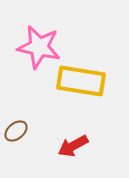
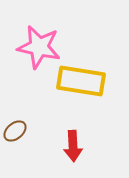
brown ellipse: moved 1 px left
red arrow: rotated 64 degrees counterclockwise
